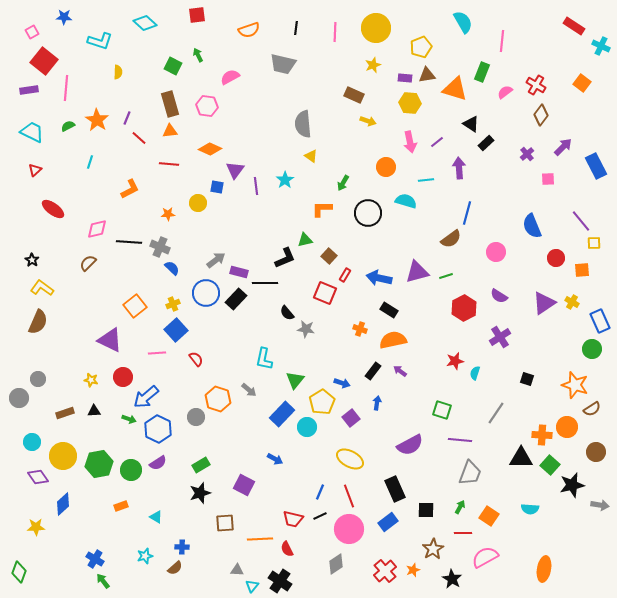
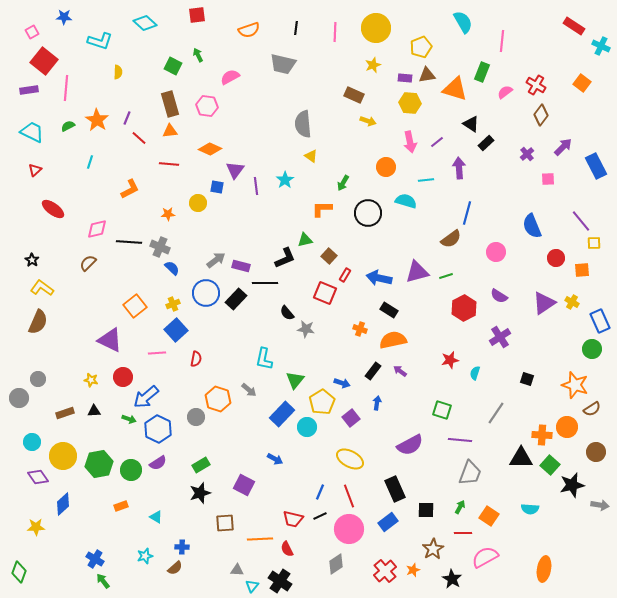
purple rectangle at (239, 272): moved 2 px right, 6 px up
red semicircle at (196, 359): rotated 49 degrees clockwise
red star at (455, 361): moved 5 px left, 1 px up
